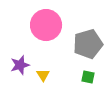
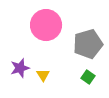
purple star: moved 3 px down
green square: rotated 24 degrees clockwise
